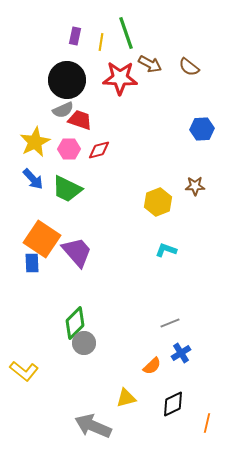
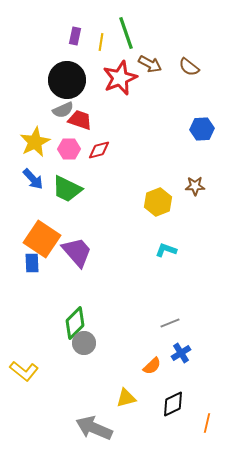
red star: rotated 24 degrees counterclockwise
gray arrow: moved 1 px right, 2 px down
